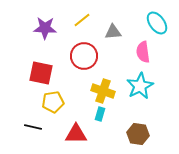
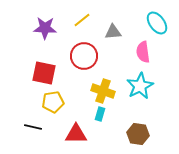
red square: moved 3 px right
